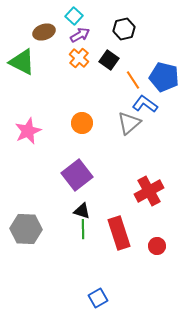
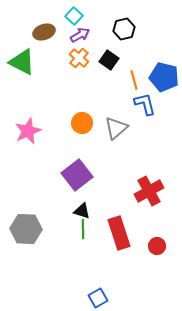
orange line: moved 1 px right; rotated 18 degrees clockwise
blue L-shape: rotated 40 degrees clockwise
gray triangle: moved 13 px left, 5 px down
